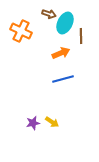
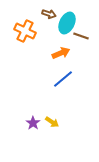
cyan ellipse: moved 2 px right
orange cross: moved 4 px right
brown line: rotated 70 degrees counterclockwise
blue line: rotated 25 degrees counterclockwise
purple star: rotated 24 degrees counterclockwise
